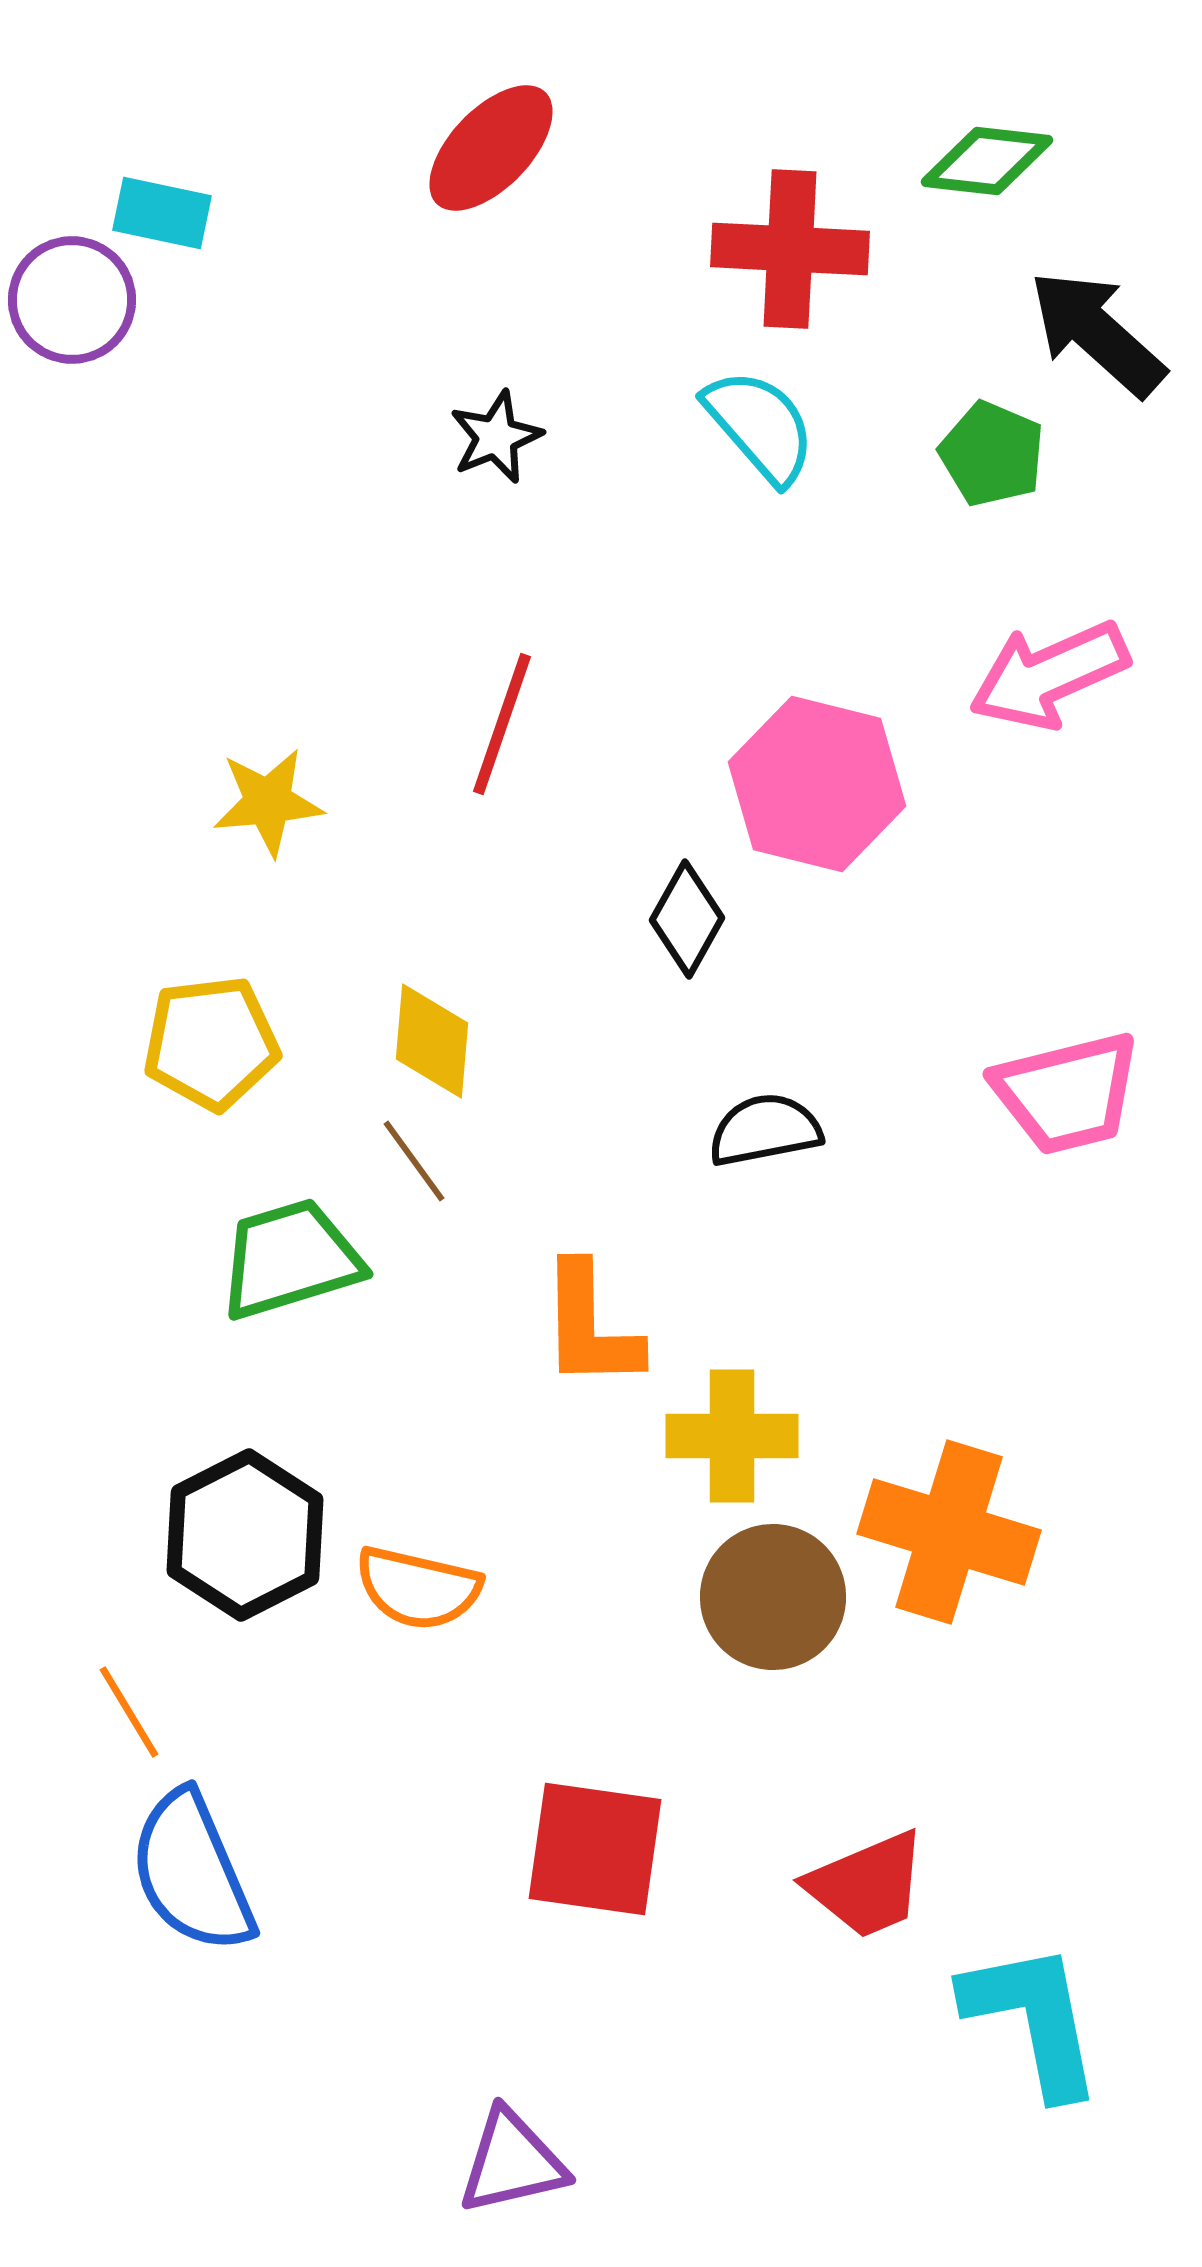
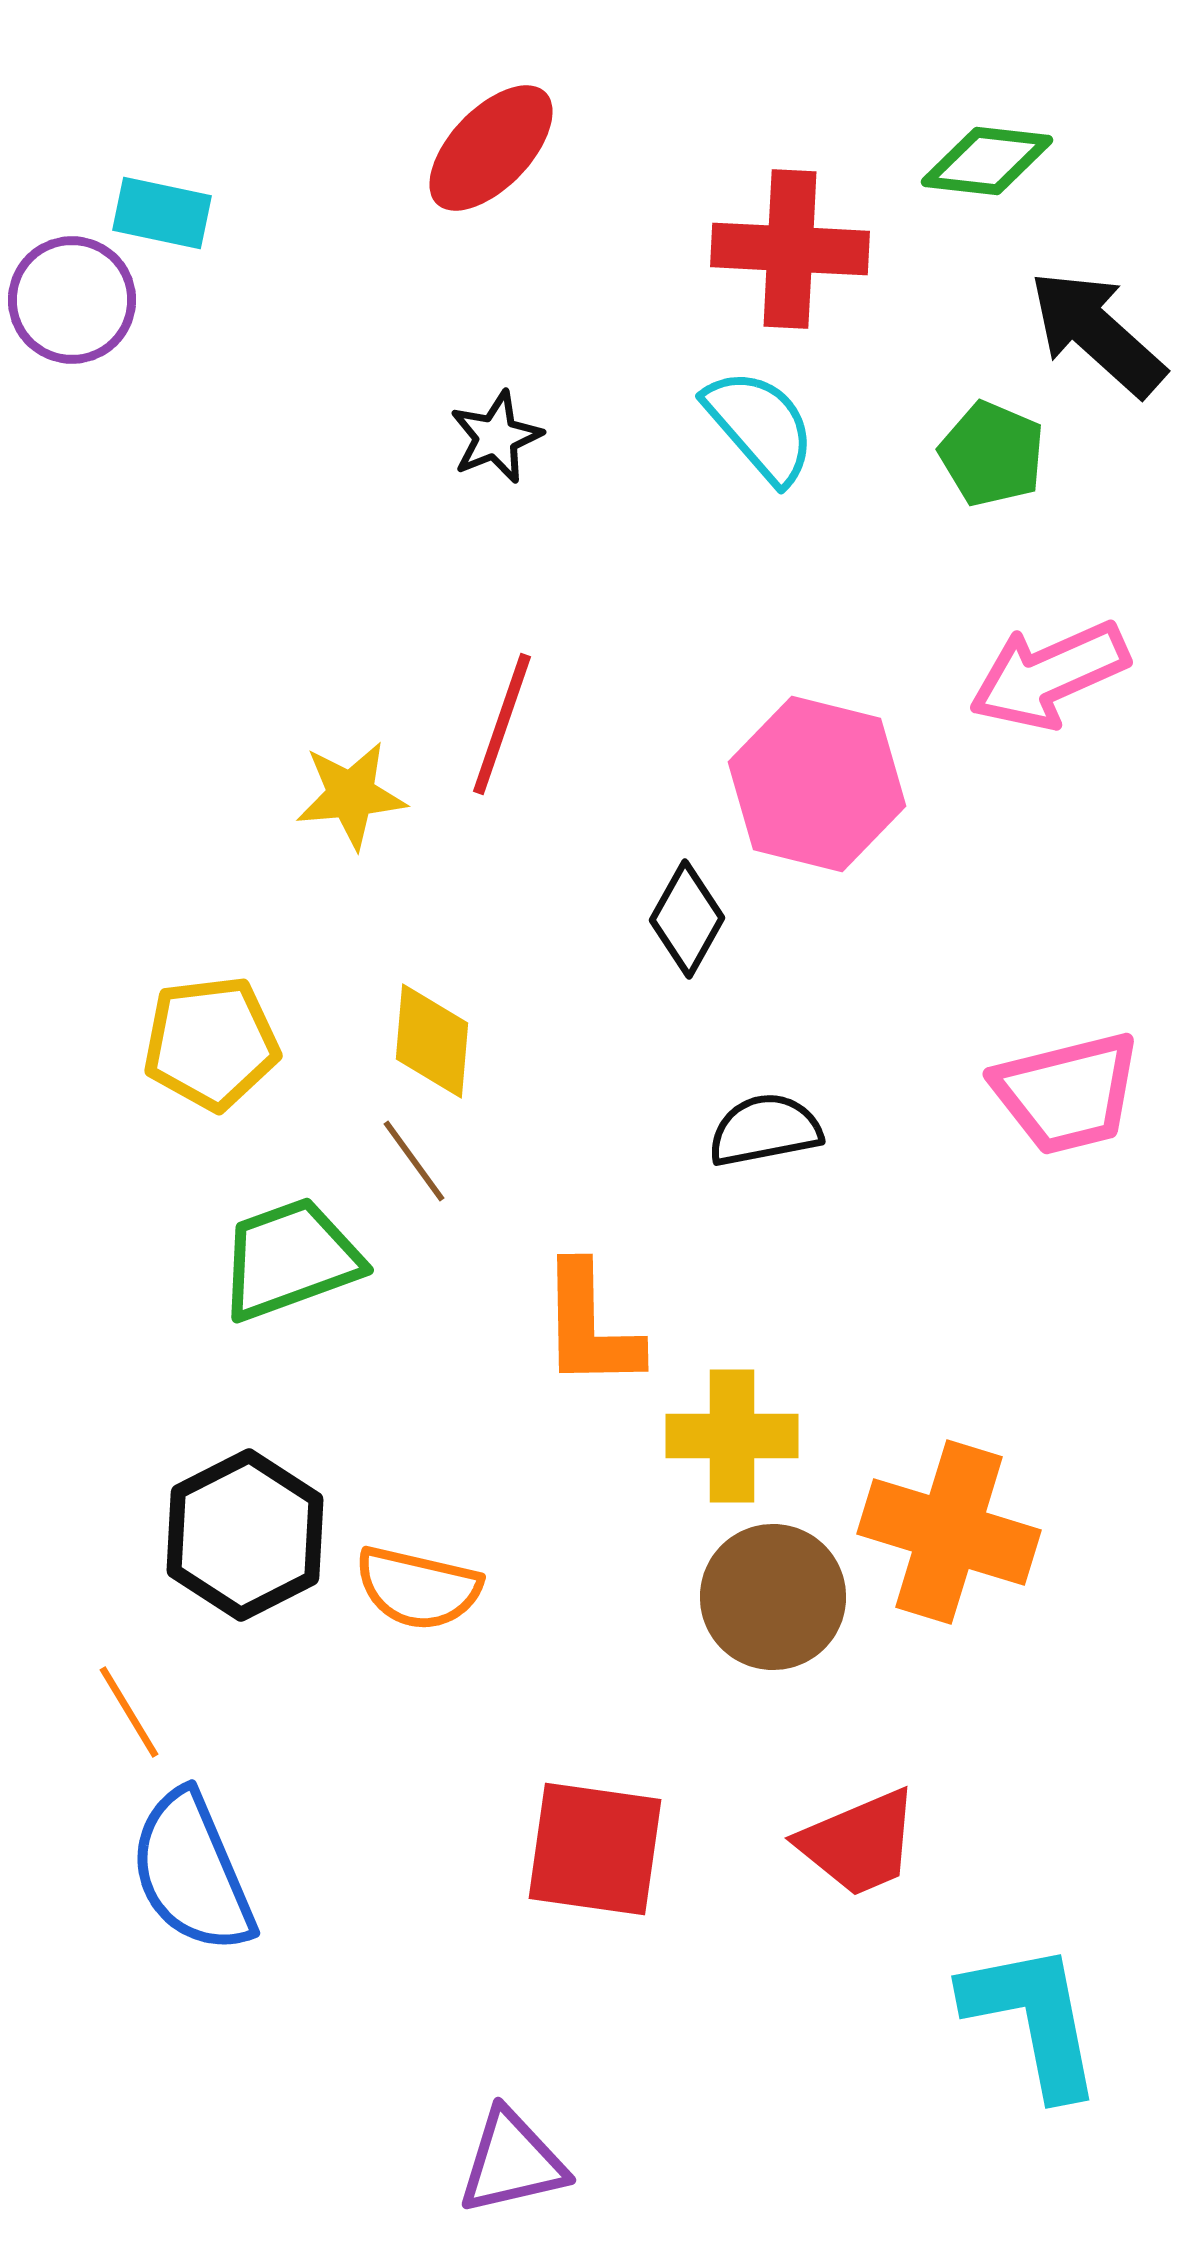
yellow star: moved 83 px right, 7 px up
green trapezoid: rotated 3 degrees counterclockwise
red trapezoid: moved 8 px left, 42 px up
